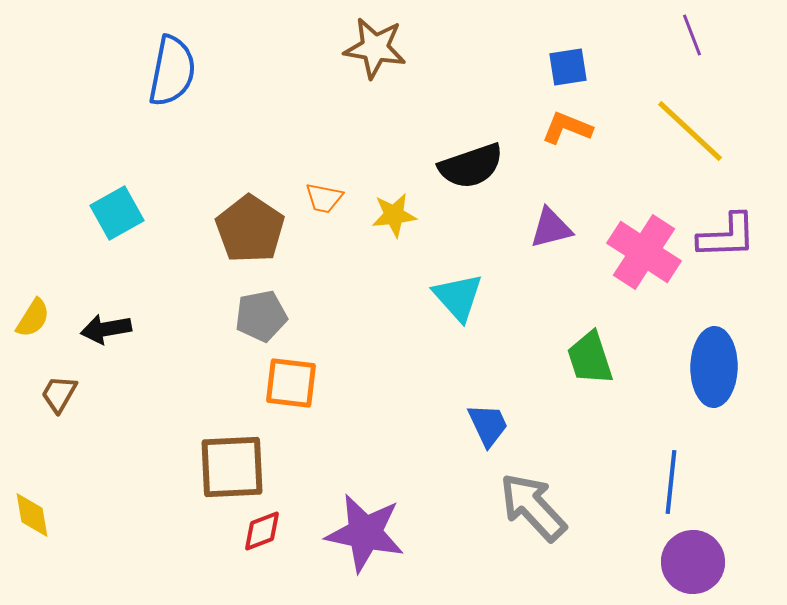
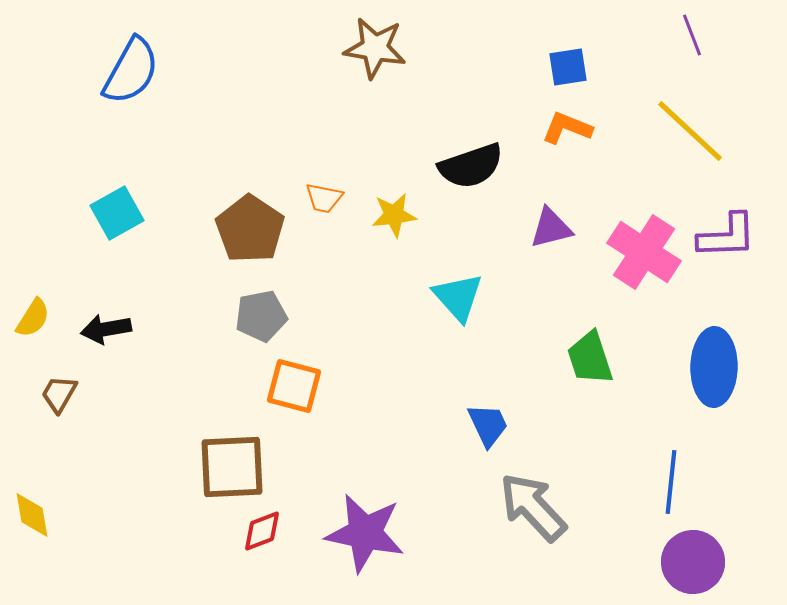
blue semicircle: moved 41 px left; rotated 18 degrees clockwise
orange square: moved 3 px right, 3 px down; rotated 8 degrees clockwise
